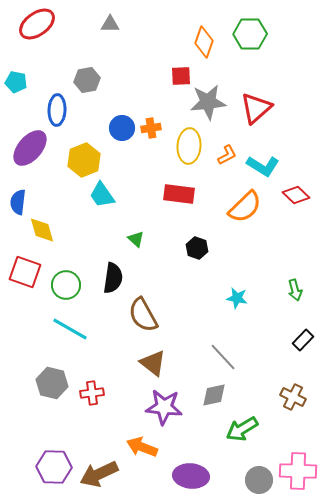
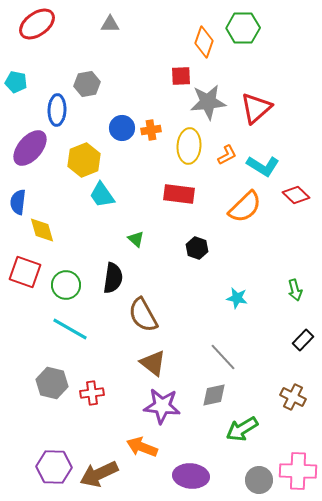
green hexagon at (250, 34): moved 7 px left, 6 px up
gray hexagon at (87, 80): moved 4 px down
orange cross at (151, 128): moved 2 px down
purple star at (164, 407): moved 2 px left, 1 px up
